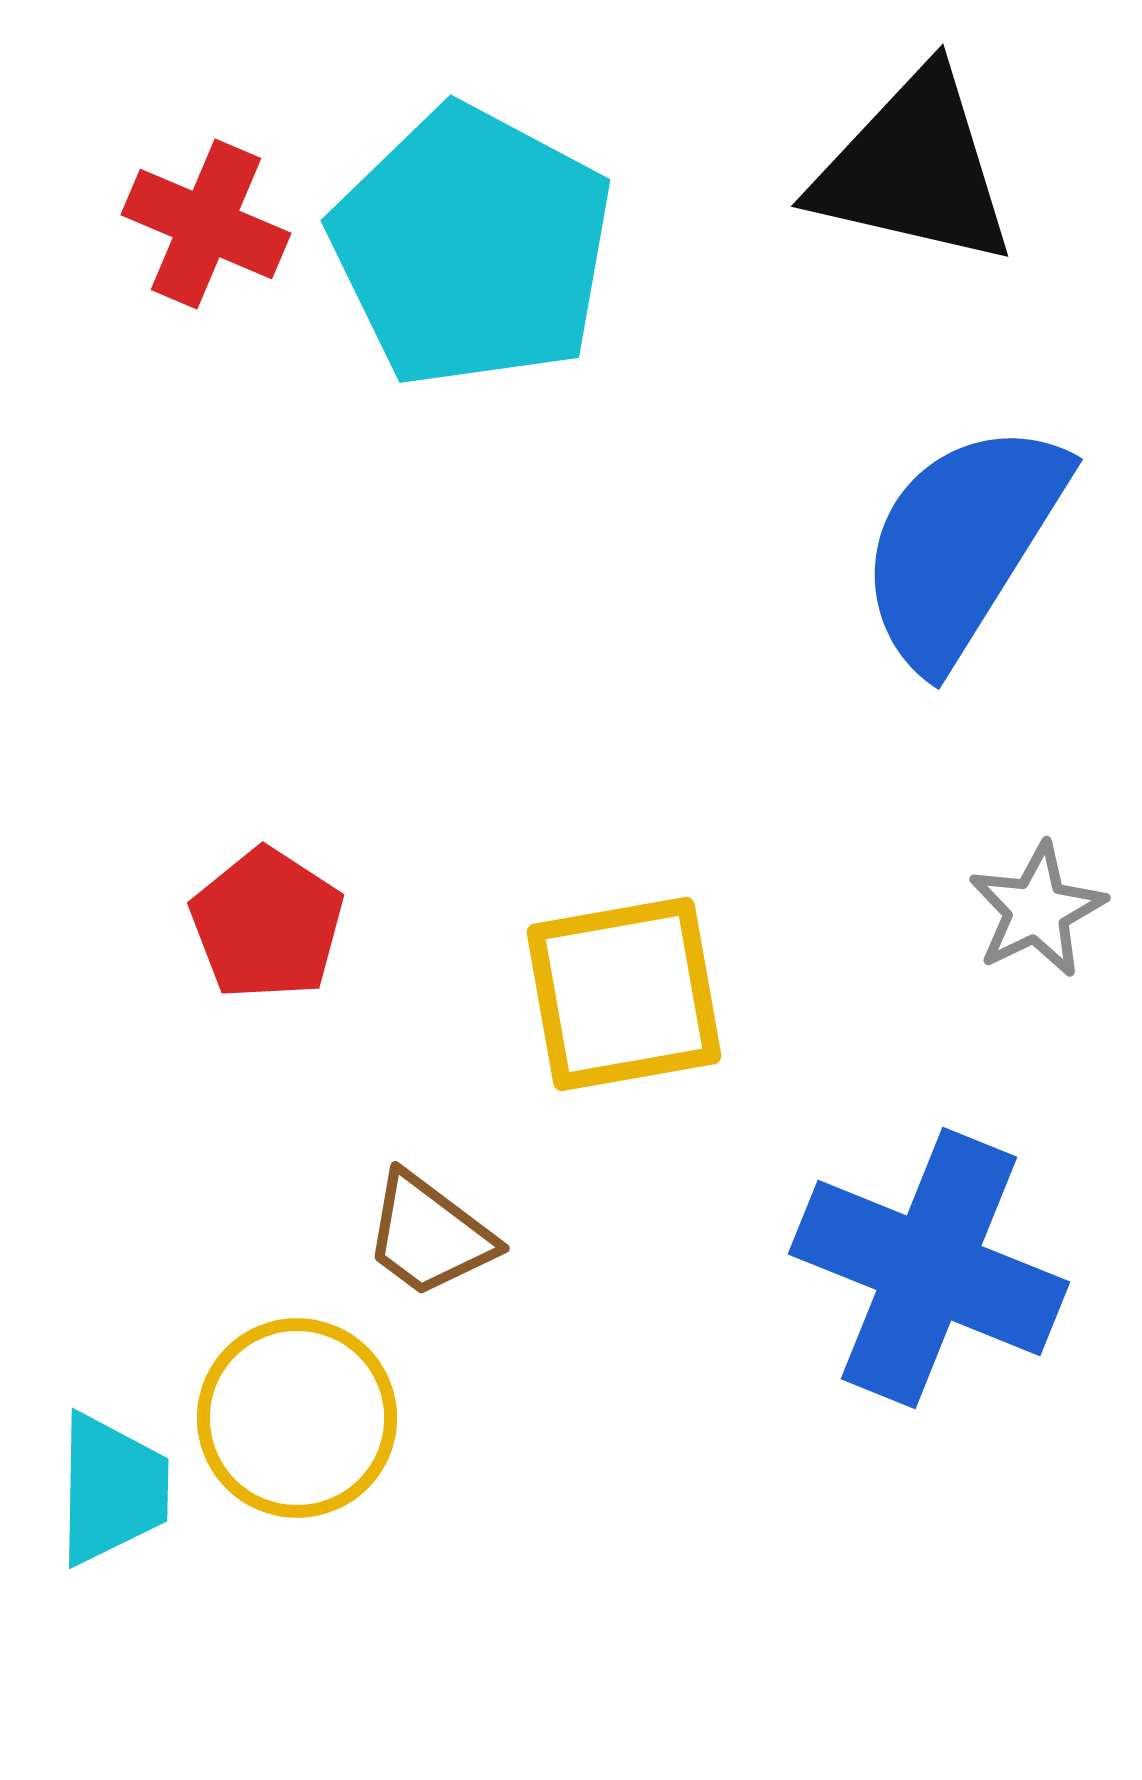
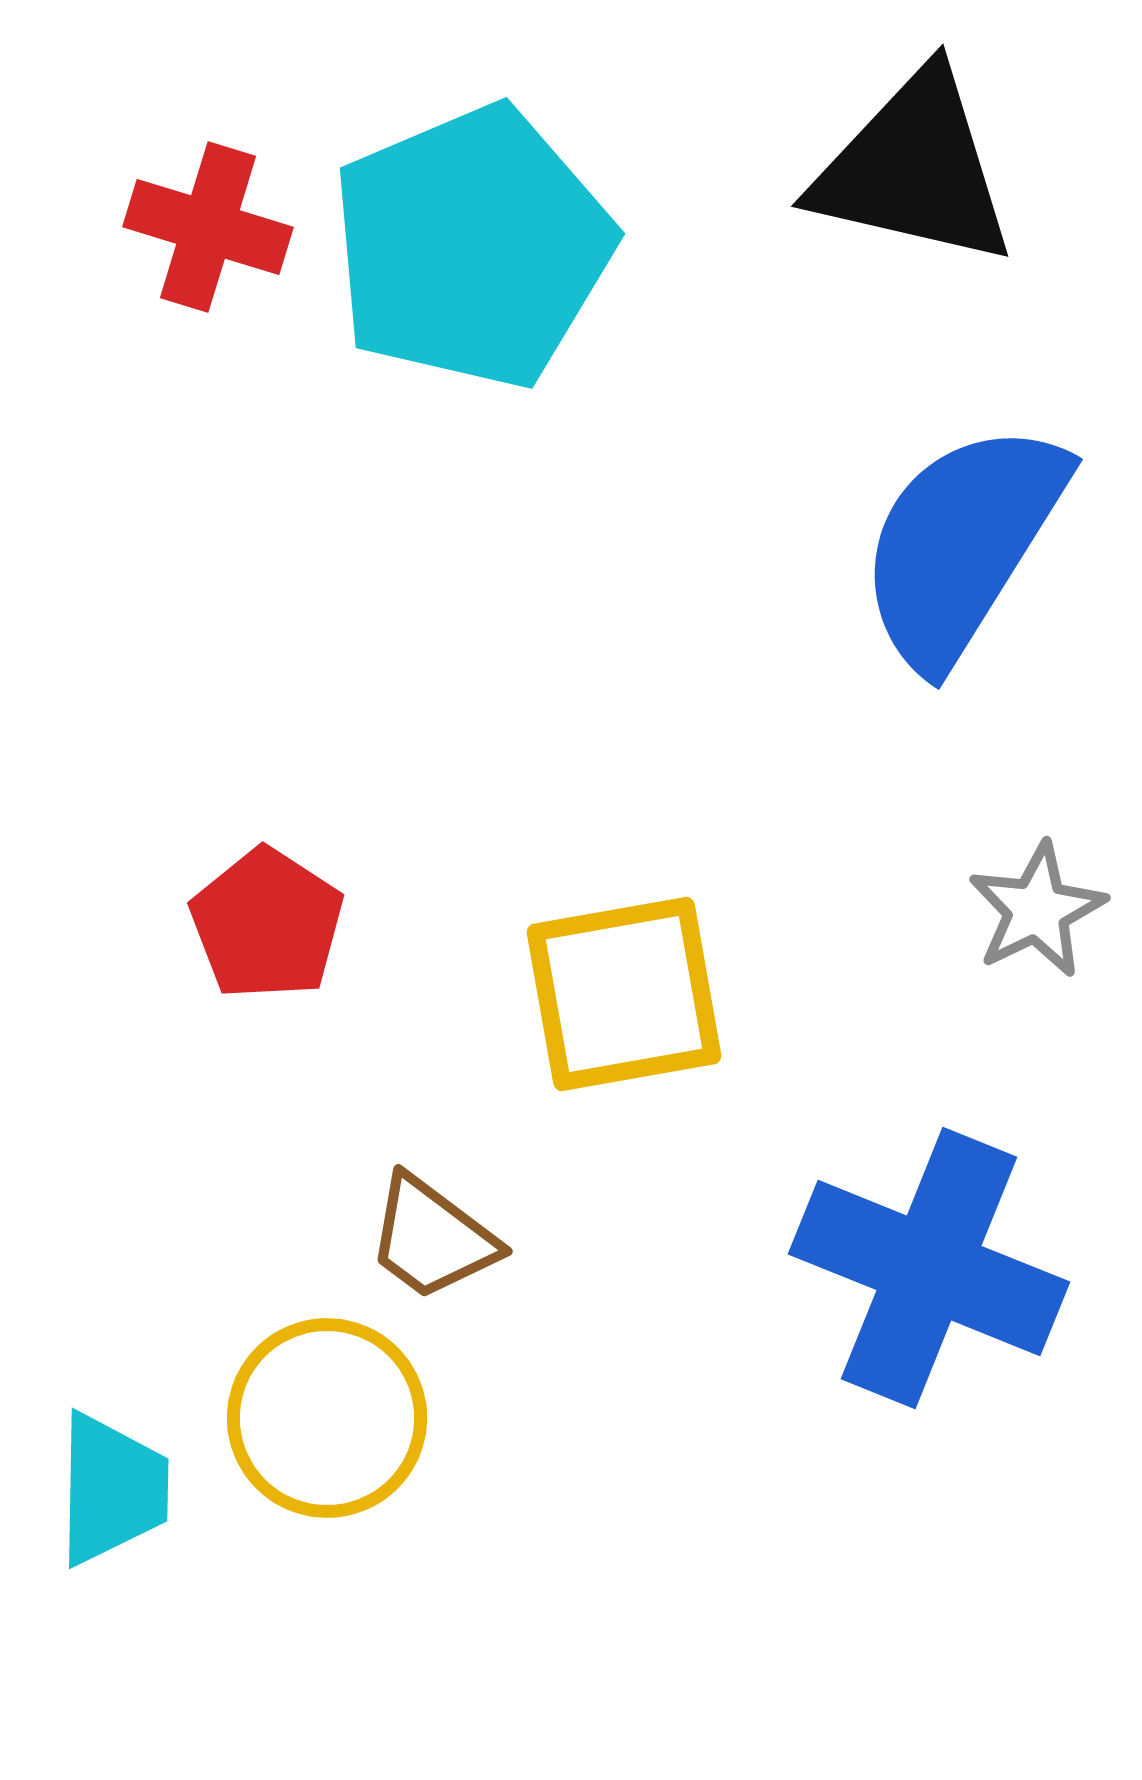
red cross: moved 2 px right, 3 px down; rotated 6 degrees counterclockwise
cyan pentagon: rotated 21 degrees clockwise
brown trapezoid: moved 3 px right, 3 px down
yellow circle: moved 30 px right
